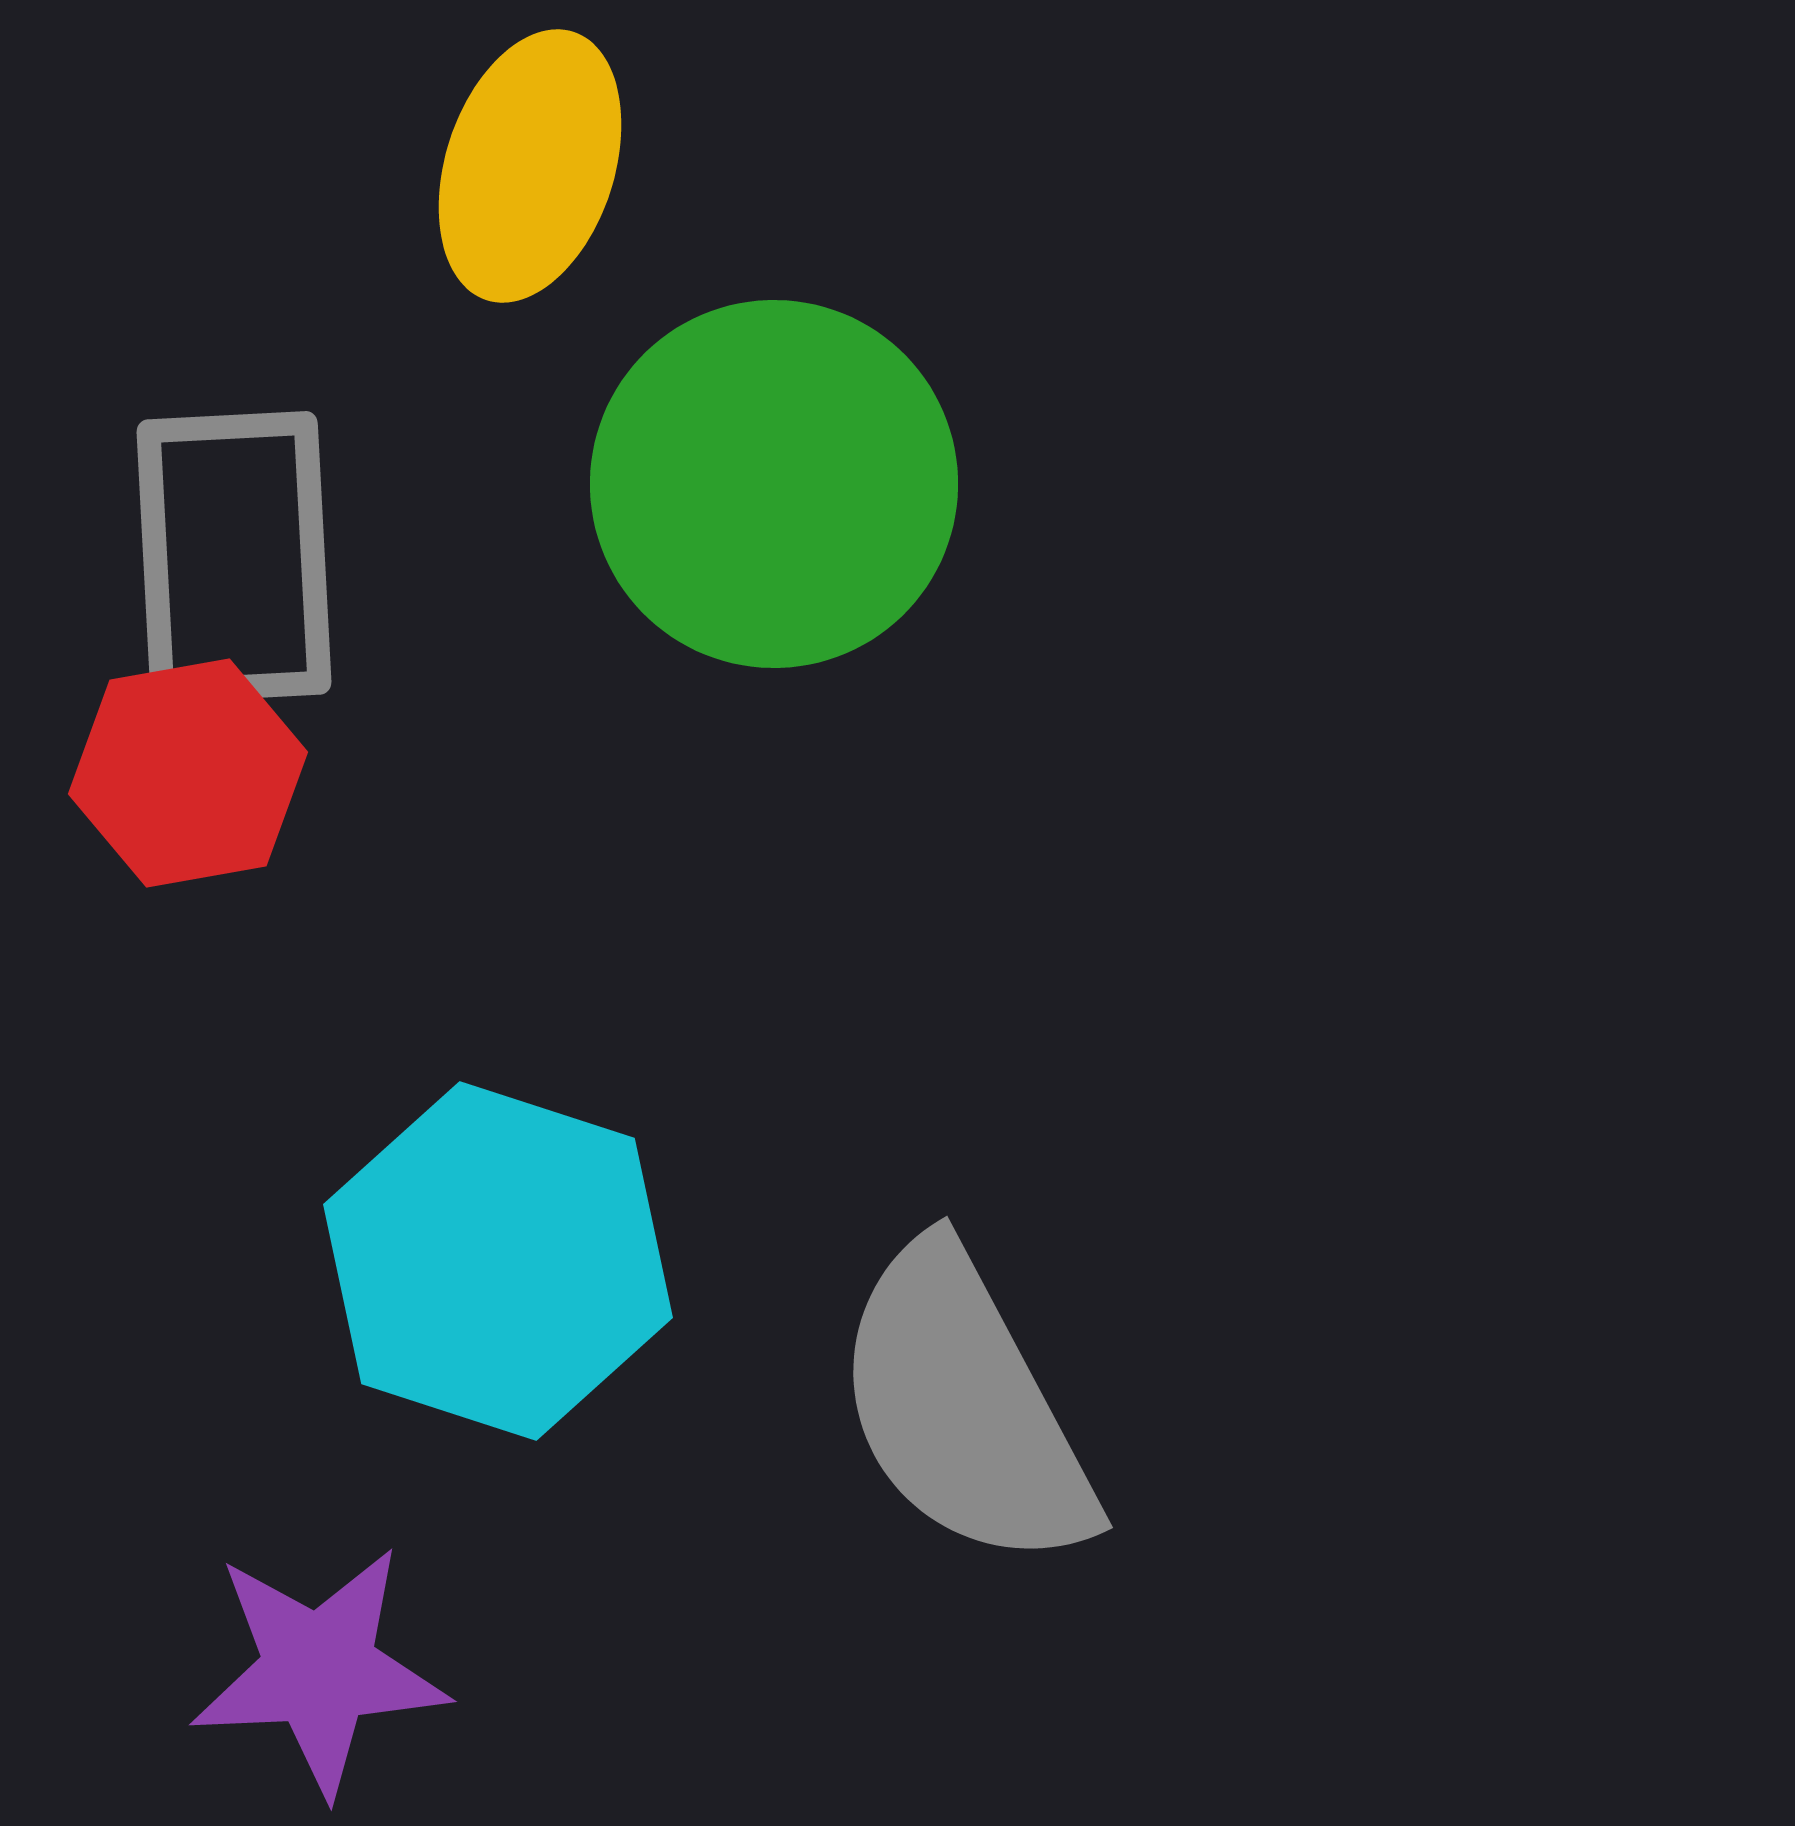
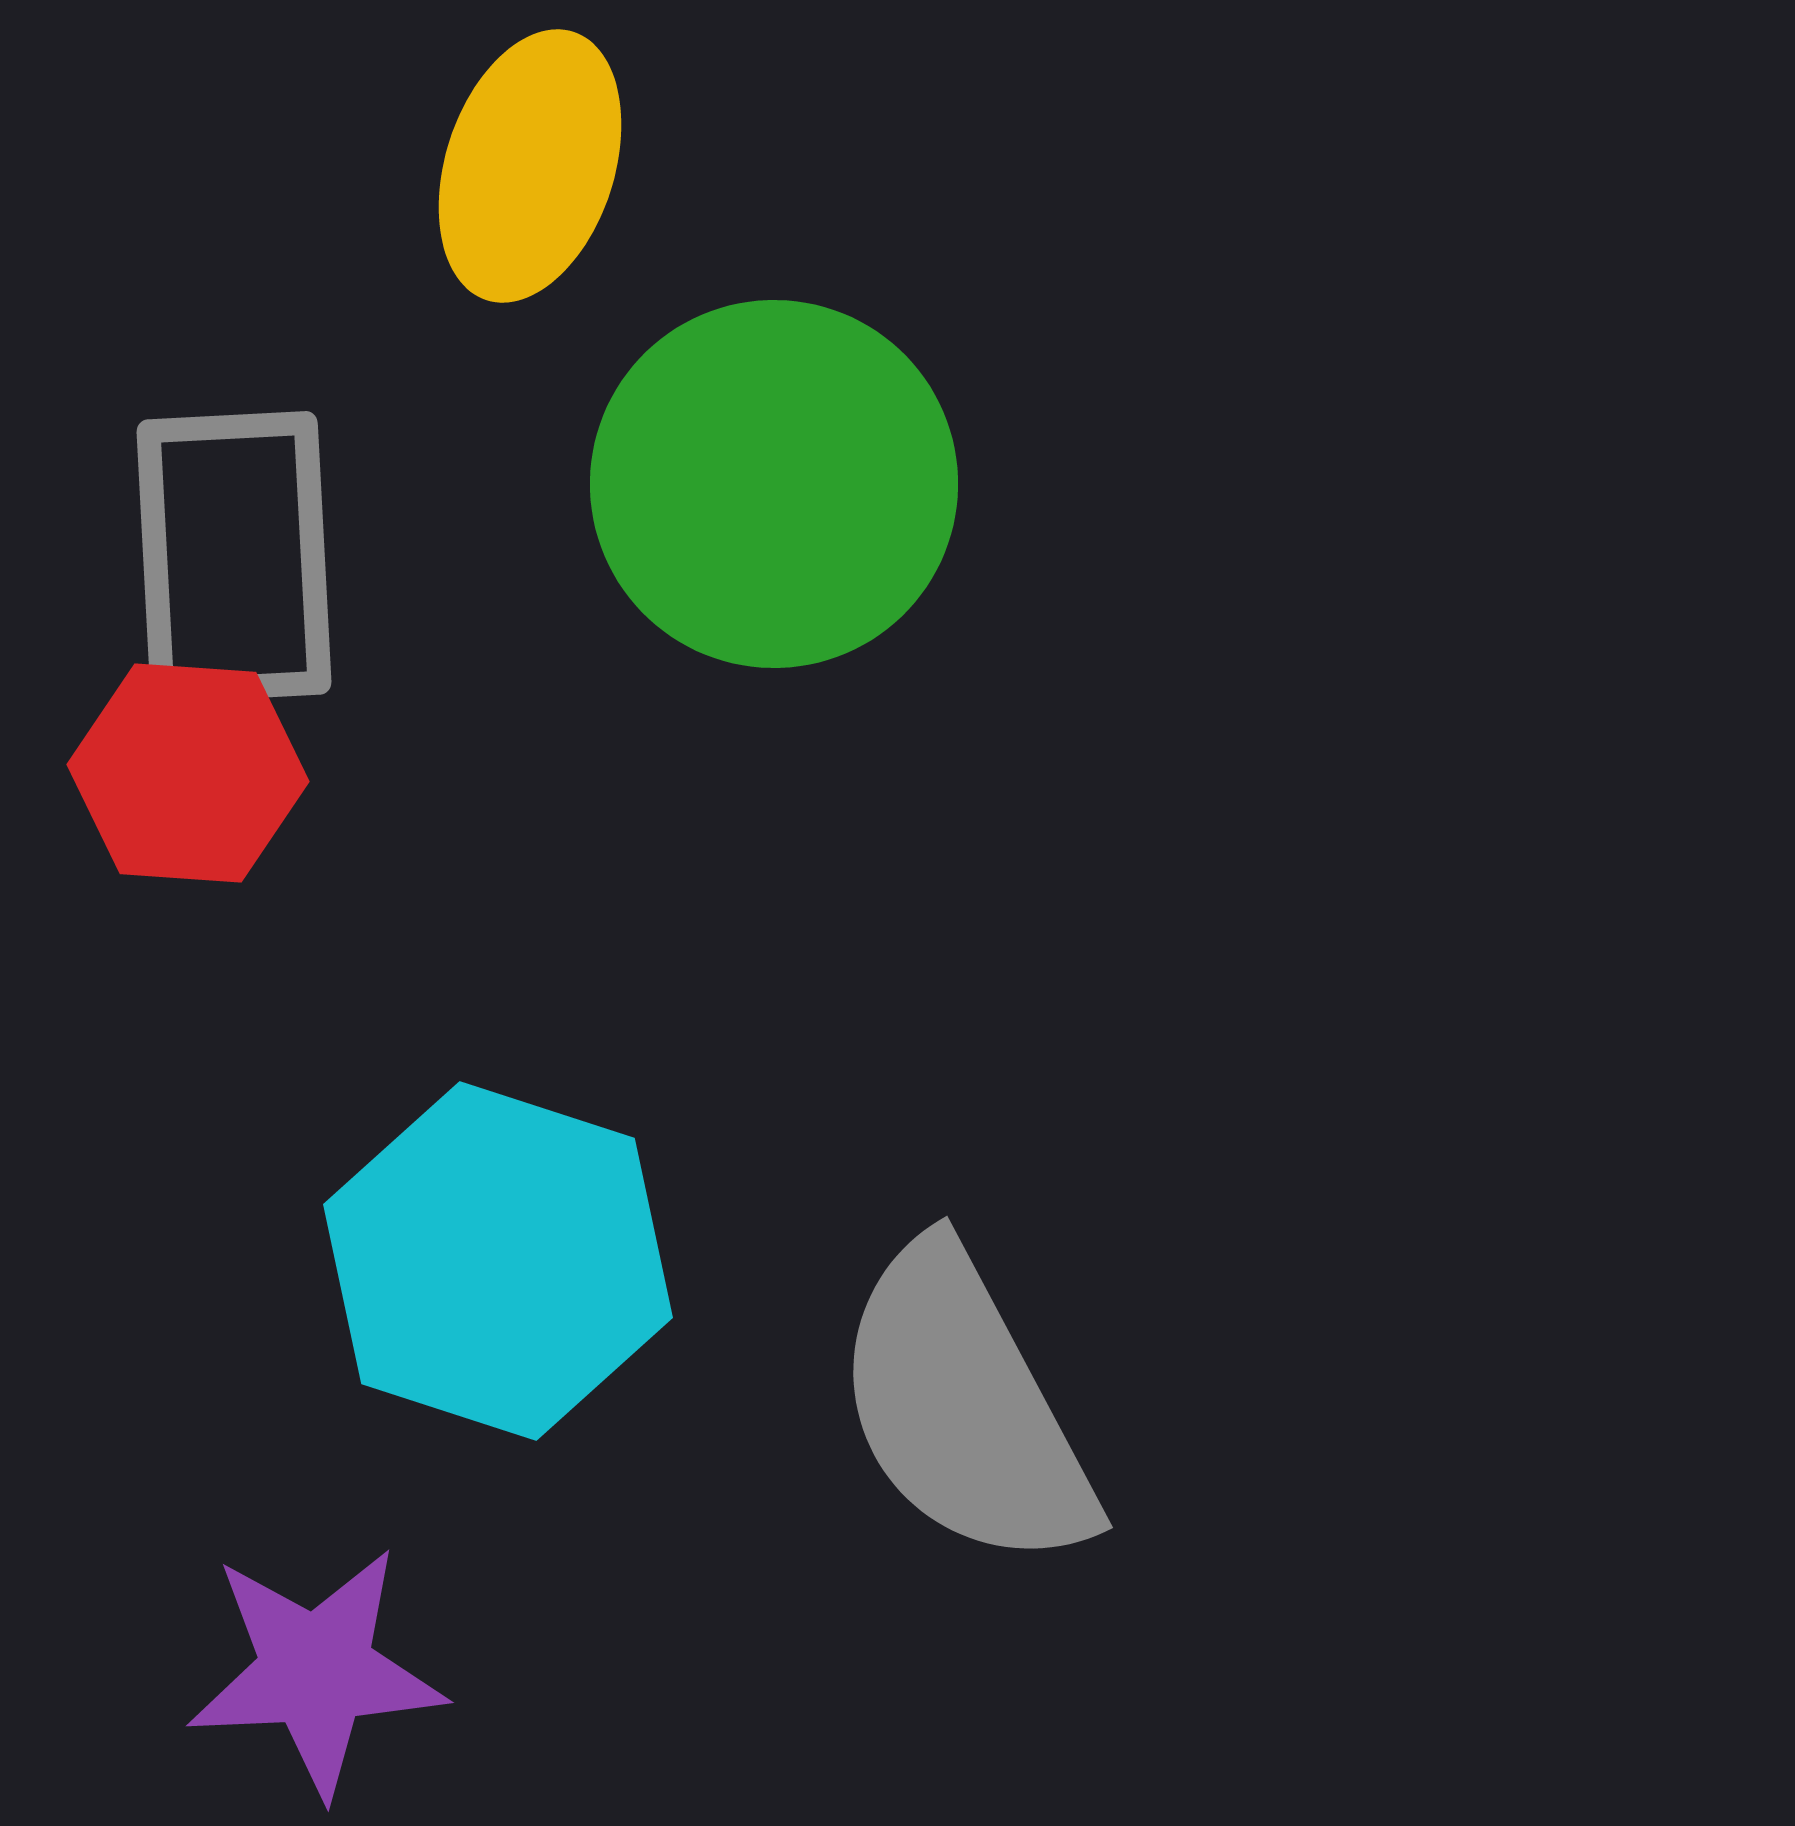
red hexagon: rotated 14 degrees clockwise
purple star: moved 3 px left, 1 px down
